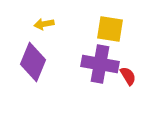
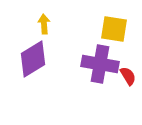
yellow arrow: rotated 96 degrees clockwise
yellow square: moved 4 px right
purple diamond: moved 3 px up; rotated 36 degrees clockwise
